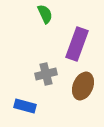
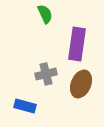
purple rectangle: rotated 12 degrees counterclockwise
brown ellipse: moved 2 px left, 2 px up
